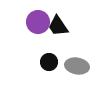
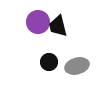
black trapezoid: rotated 20 degrees clockwise
gray ellipse: rotated 25 degrees counterclockwise
